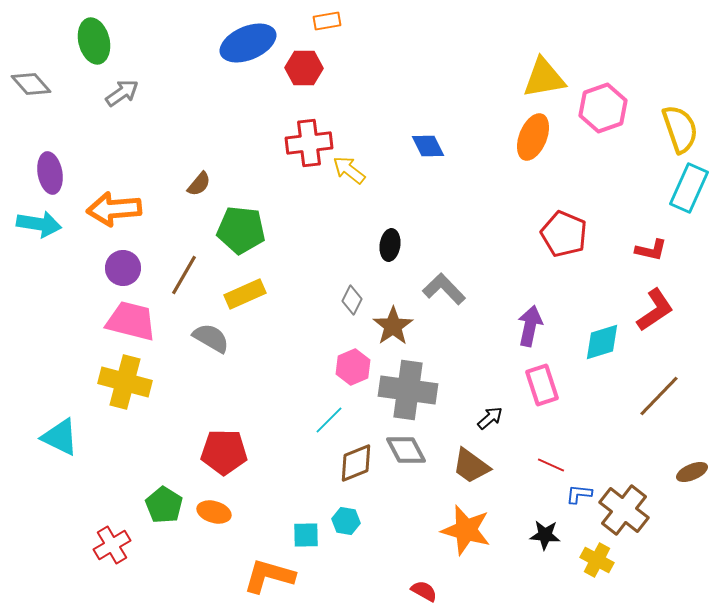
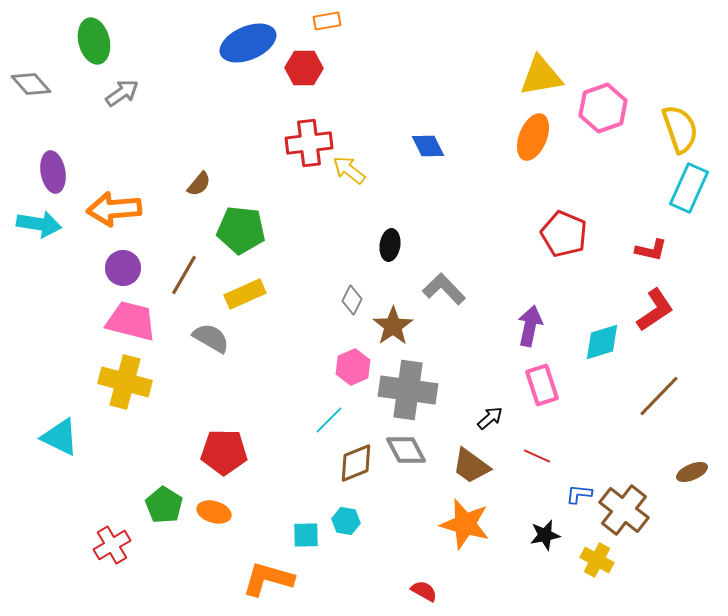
yellow triangle at (544, 78): moved 3 px left, 2 px up
purple ellipse at (50, 173): moved 3 px right, 1 px up
red line at (551, 465): moved 14 px left, 9 px up
orange star at (466, 530): moved 1 px left, 6 px up
black star at (545, 535): rotated 16 degrees counterclockwise
orange L-shape at (269, 576): moved 1 px left, 3 px down
